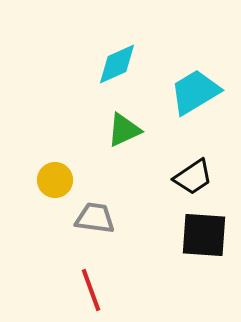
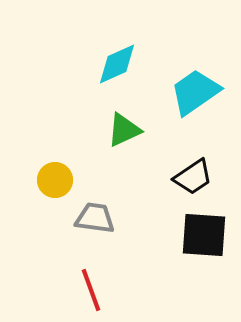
cyan trapezoid: rotated 4 degrees counterclockwise
